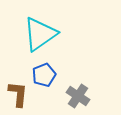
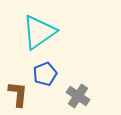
cyan triangle: moved 1 px left, 2 px up
blue pentagon: moved 1 px right, 1 px up
